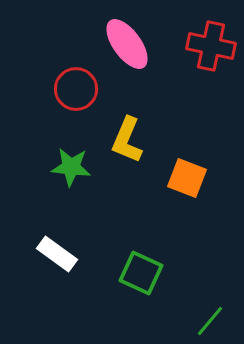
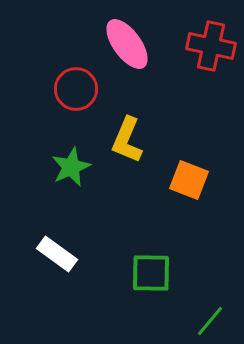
green star: rotated 30 degrees counterclockwise
orange square: moved 2 px right, 2 px down
green square: moved 10 px right; rotated 24 degrees counterclockwise
